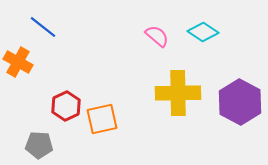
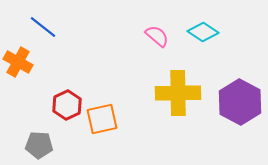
red hexagon: moved 1 px right, 1 px up
